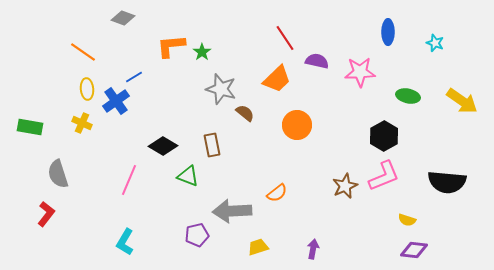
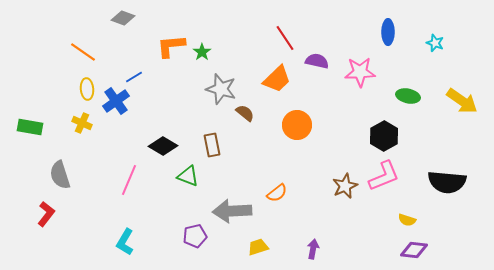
gray semicircle: moved 2 px right, 1 px down
purple pentagon: moved 2 px left, 1 px down
